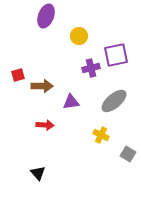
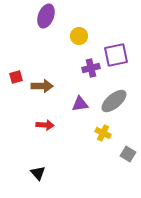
red square: moved 2 px left, 2 px down
purple triangle: moved 9 px right, 2 px down
yellow cross: moved 2 px right, 2 px up
